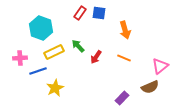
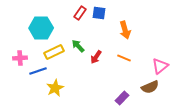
cyan hexagon: rotated 20 degrees counterclockwise
